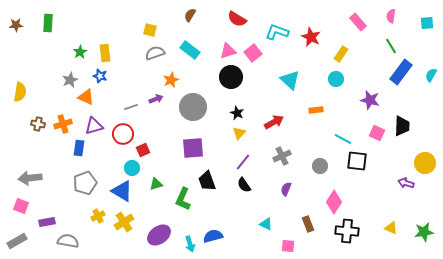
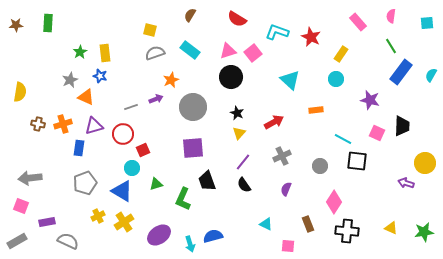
gray semicircle at (68, 241): rotated 15 degrees clockwise
